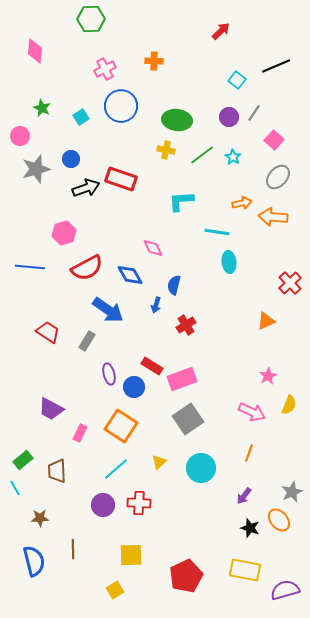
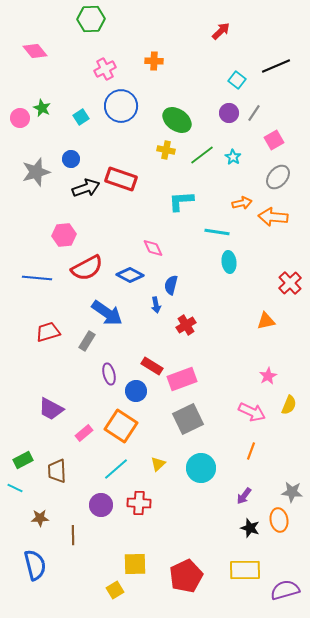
pink diamond at (35, 51): rotated 45 degrees counterclockwise
purple circle at (229, 117): moved 4 px up
green ellipse at (177, 120): rotated 28 degrees clockwise
pink circle at (20, 136): moved 18 px up
pink square at (274, 140): rotated 18 degrees clockwise
gray star at (36, 169): moved 3 px down
pink hexagon at (64, 233): moved 2 px down; rotated 10 degrees clockwise
blue line at (30, 267): moved 7 px right, 11 px down
blue diamond at (130, 275): rotated 32 degrees counterclockwise
blue semicircle at (174, 285): moved 3 px left
blue arrow at (156, 305): rotated 28 degrees counterclockwise
blue arrow at (108, 310): moved 1 px left, 3 px down
orange triangle at (266, 321): rotated 12 degrees clockwise
red trapezoid at (48, 332): rotated 50 degrees counterclockwise
blue circle at (134, 387): moved 2 px right, 4 px down
gray square at (188, 419): rotated 8 degrees clockwise
pink rectangle at (80, 433): moved 4 px right; rotated 24 degrees clockwise
orange line at (249, 453): moved 2 px right, 2 px up
green rectangle at (23, 460): rotated 12 degrees clockwise
yellow triangle at (159, 462): moved 1 px left, 2 px down
cyan line at (15, 488): rotated 35 degrees counterclockwise
gray star at (292, 492): rotated 30 degrees clockwise
purple circle at (103, 505): moved 2 px left
orange ellipse at (279, 520): rotated 30 degrees clockwise
brown line at (73, 549): moved 14 px up
yellow square at (131, 555): moved 4 px right, 9 px down
blue semicircle at (34, 561): moved 1 px right, 4 px down
yellow rectangle at (245, 570): rotated 12 degrees counterclockwise
